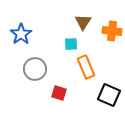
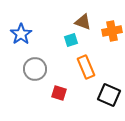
brown triangle: rotated 42 degrees counterclockwise
orange cross: rotated 18 degrees counterclockwise
cyan square: moved 4 px up; rotated 16 degrees counterclockwise
